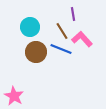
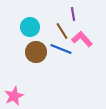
pink star: rotated 18 degrees clockwise
